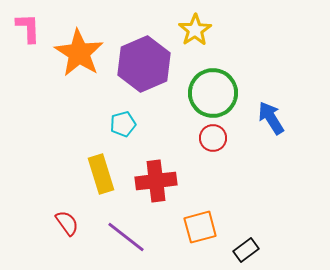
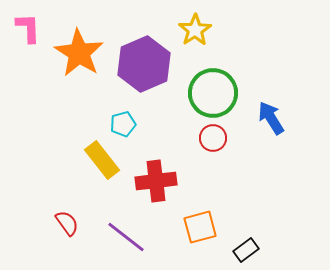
yellow rectangle: moved 1 px right, 14 px up; rotated 21 degrees counterclockwise
